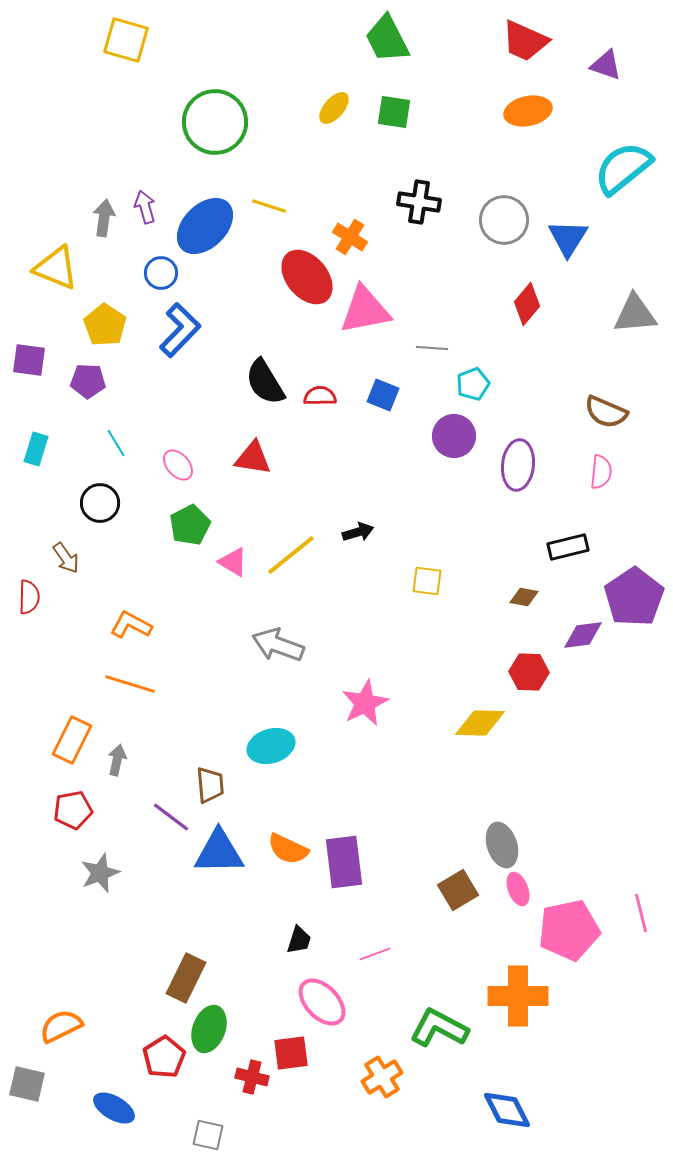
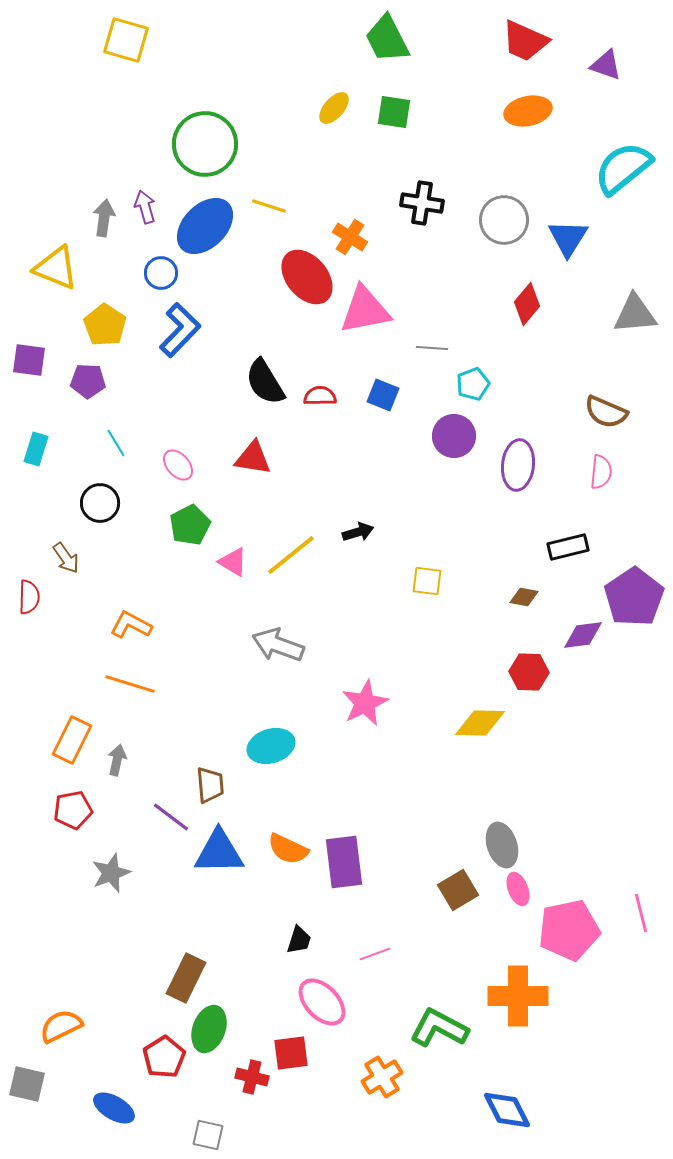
green circle at (215, 122): moved 10 px left, 22 px down
black cross at (419, 202): moved 3 px right, 1 px down
gray star at (100, 873): moved 11 px right
